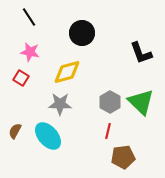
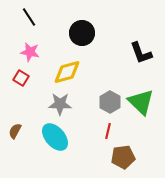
cyan ellipse: moved 7 px right, 1 px down
